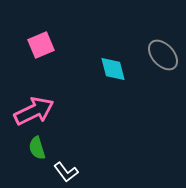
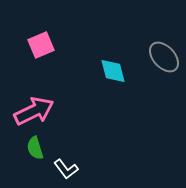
gray ellipse: moved 1 px right, 2 px down
cyan diamond: moved 2 px down
green semicircle: moved 2 px left
white L-shape: moved 3 px up
